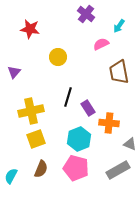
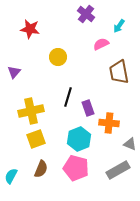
purple rectangle: rotated 14 degrees clockwise
